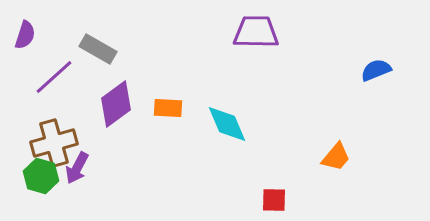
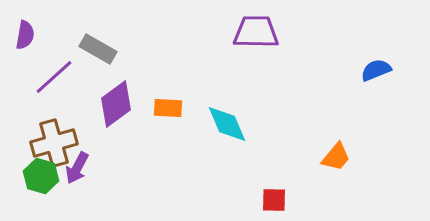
purple semicircle: rotated 8 degrees counterclockwise
